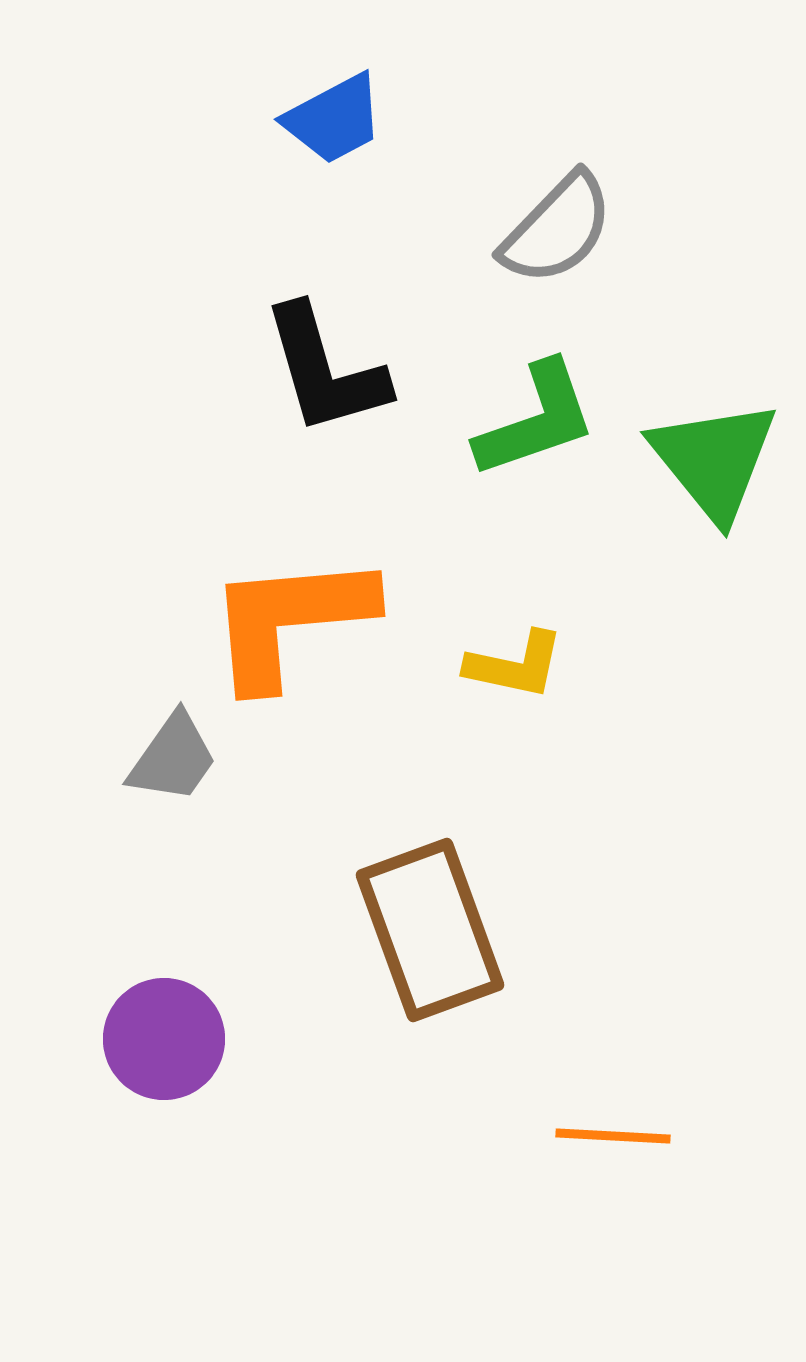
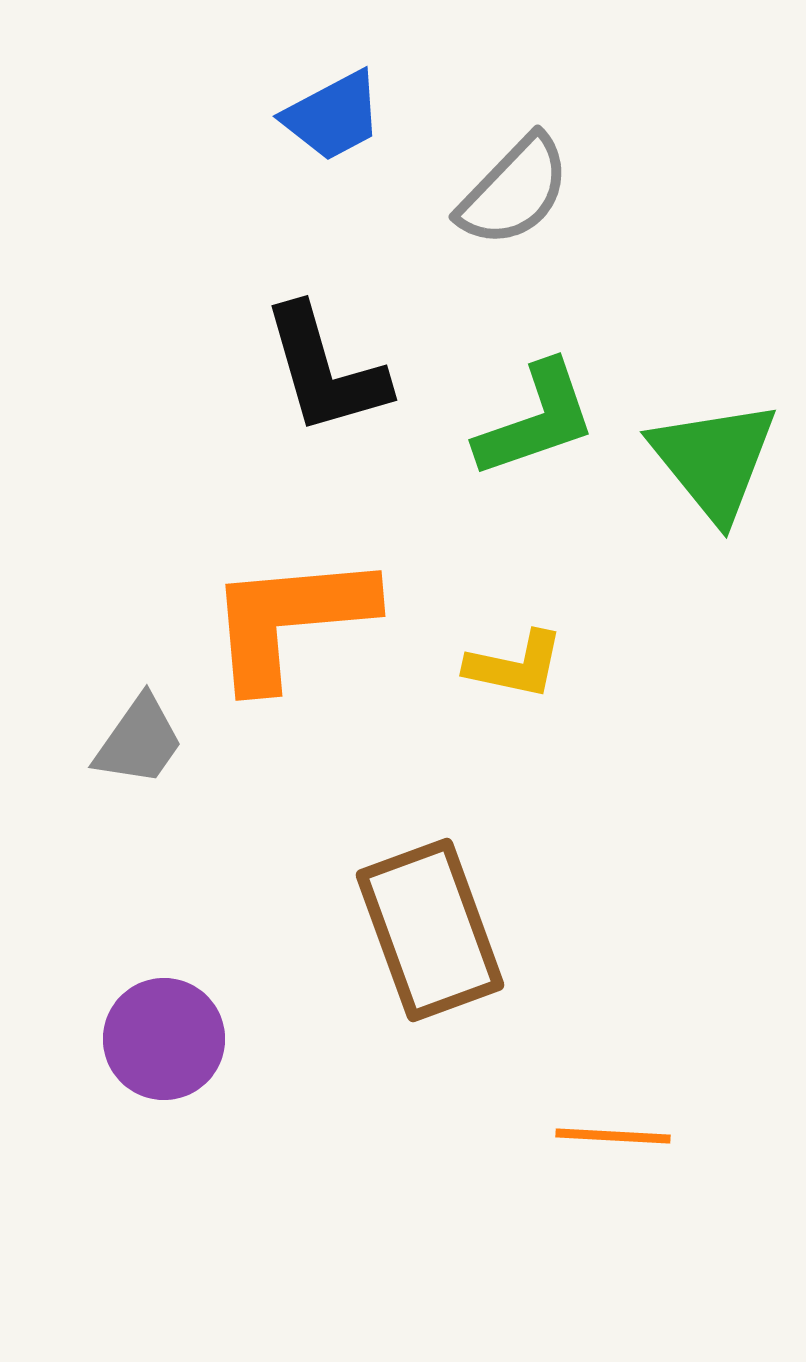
blue trapezoid: moved 1 px left, 3 px up
gray semicircle: moved 43 px left, 38 px up
gray trapezoid: moved 34 px left, 17 px up
